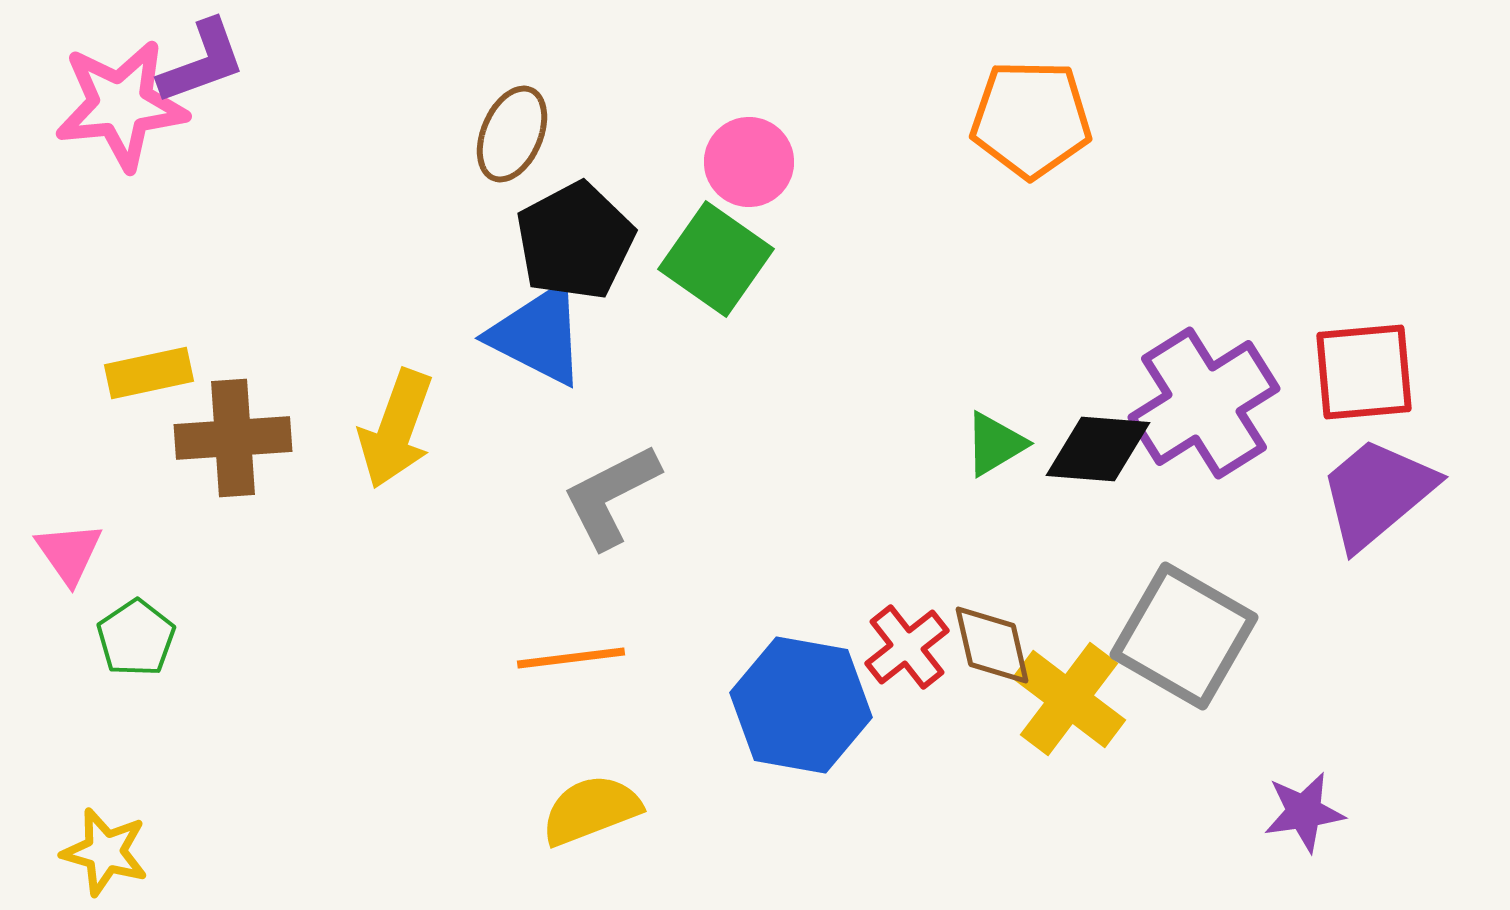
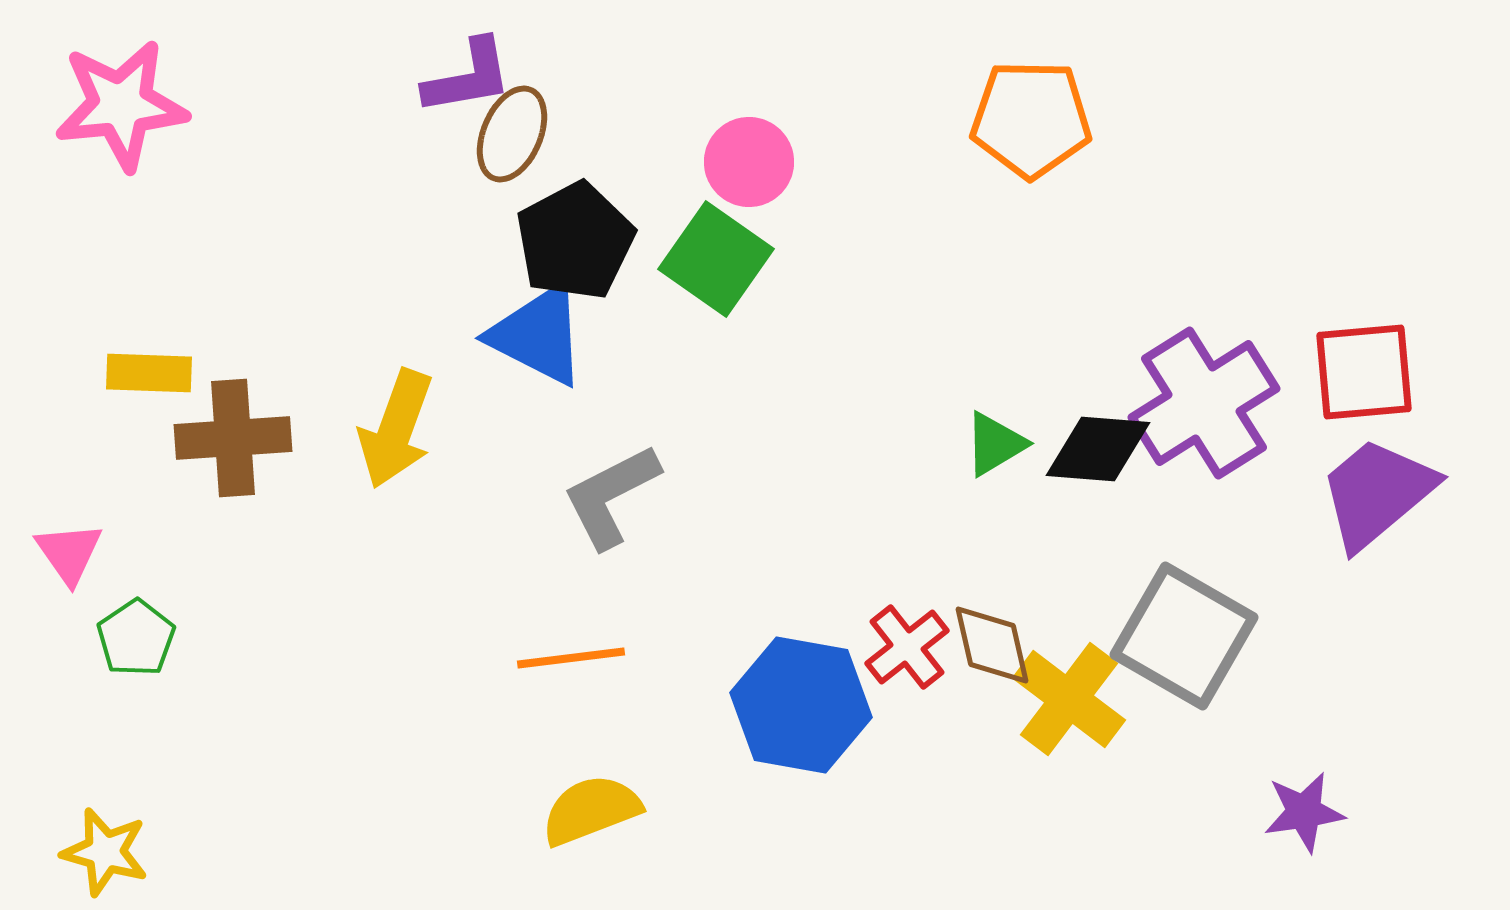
purple L-shape: moved 266 px right, 15 px down; rotated 10 degrees clockwise
yellow rectangle: rotated 14 degrees clockwise
